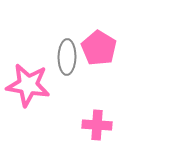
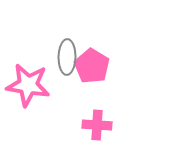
pink pentagon: moved 7 px left, 18 px down
